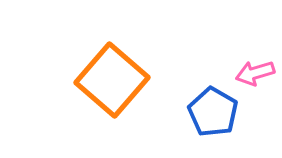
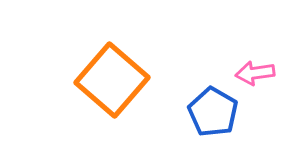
pink arrow: rotated 9 degrees clockwise
